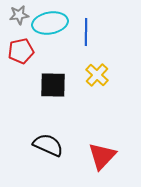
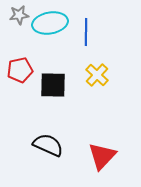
red pentagon: moved 1 px left, 19 px down
